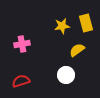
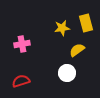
yellow star: moved 2 px down
white circle: moved 1 px right, 2 px up
